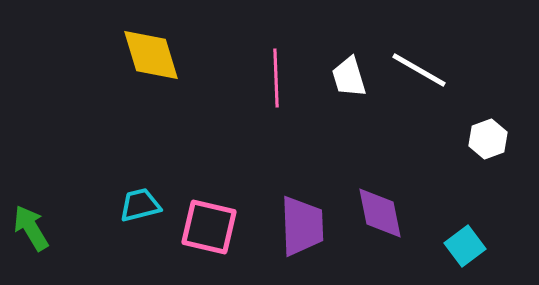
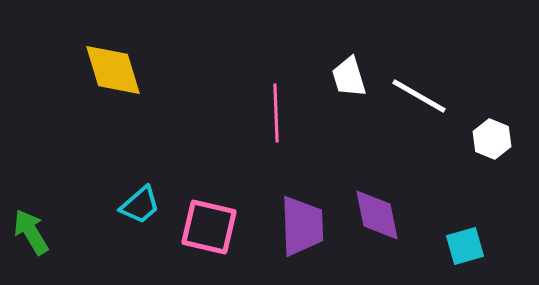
yellow diamond: moved 38 px left, 15 px down
white line: moved 26 px down
pink line: moved 35 px down
white hexagon: moved 4 px right; rotated 18 degrees counterclockwise
cyan trapezoid: rotated 153 degrees clockwise
purple diamond: moved 3 px left, 2 px down
green arrow: moved 4 px down
cyan square: rotated 21 degrees clockwise
